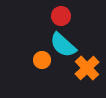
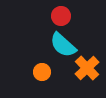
orange circle: moved 12 px down
